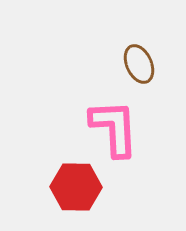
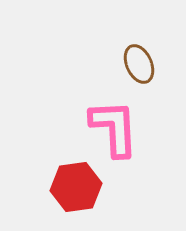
red hexagon: rotated 9 degrees counterclockwise
